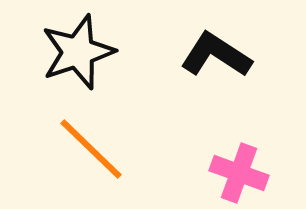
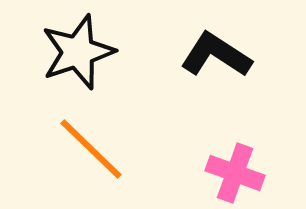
pink cross: moved 4 px left
